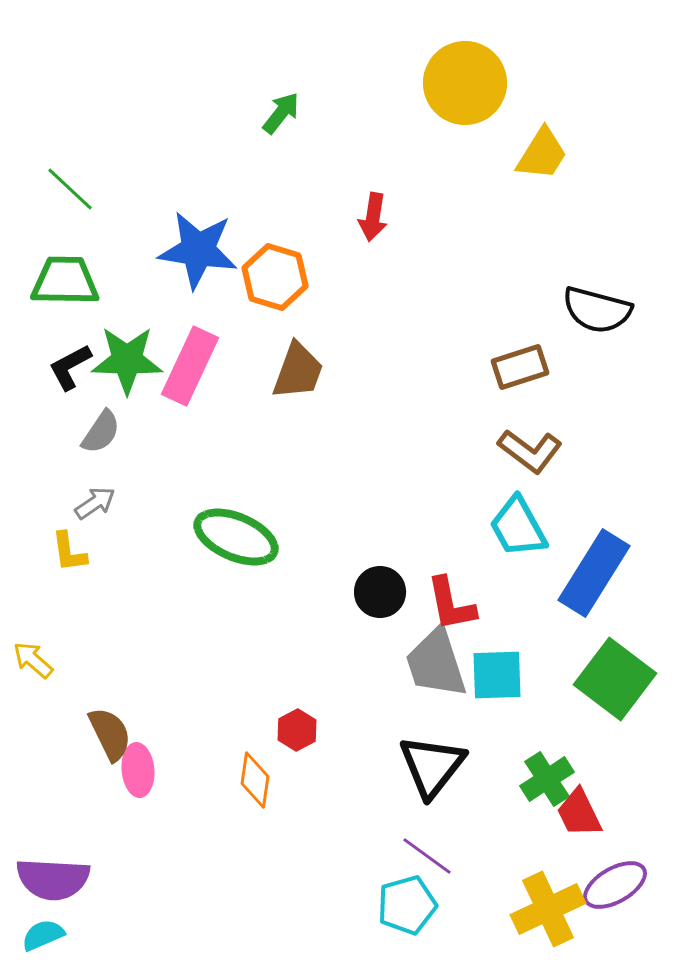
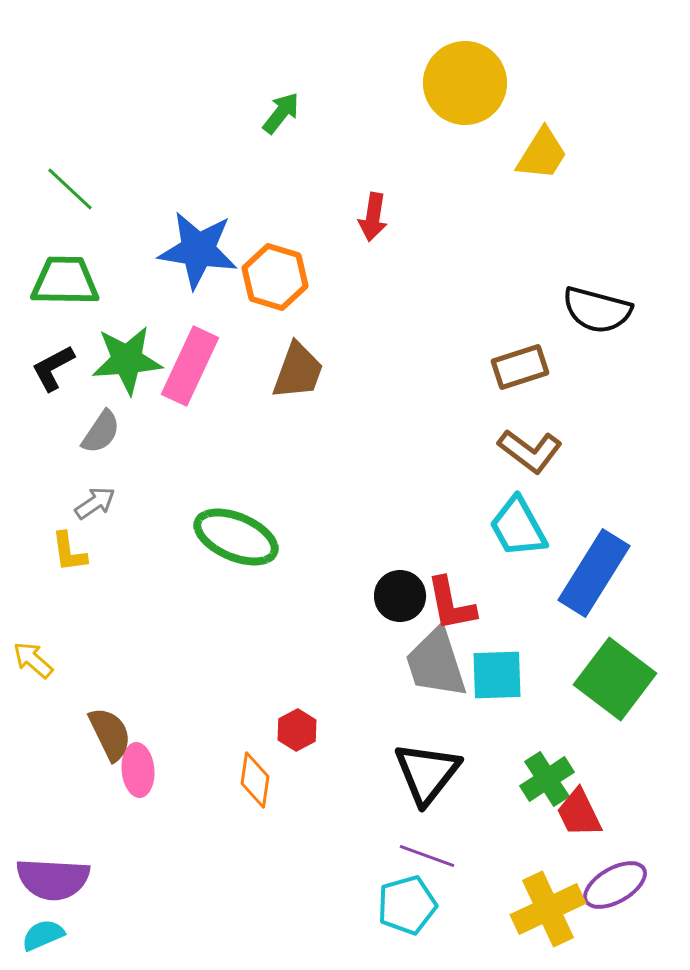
green star: rotated 6 degrees counterclockwise
black L-shape: moved 17 px left, 1 px down
black circle: moved 20 px right, 4 px down
black triangle: moved 5 px left, 7 px down
purple line: rotated 16 degrees counterclockwise
